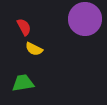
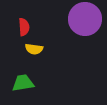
red semicircle: rotated 24 degrees clockwise
yellow semicircle: rotated 18 degrees counterclockwise
